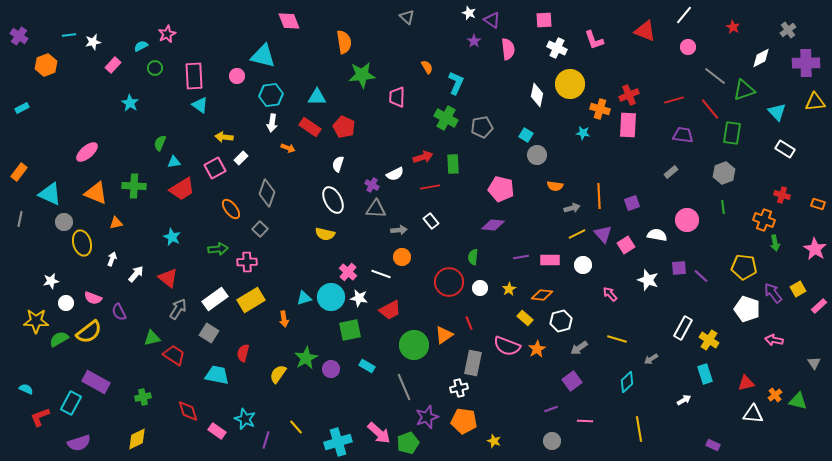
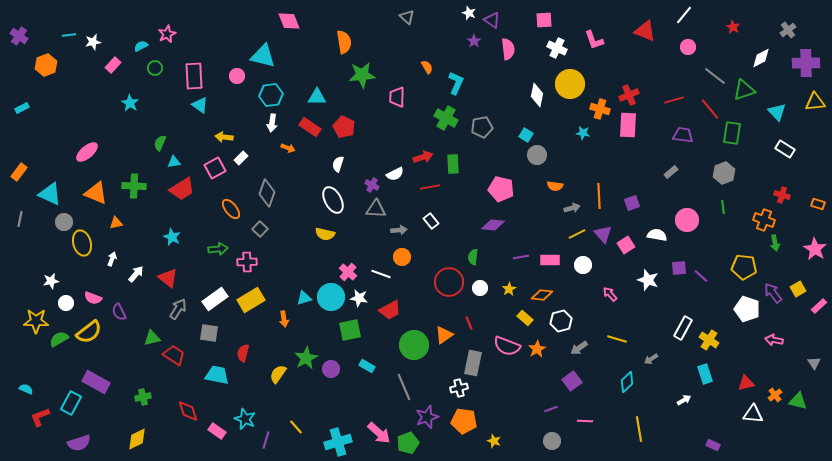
gray square at (209, 333): rotated 24 degrees counterclockwise
